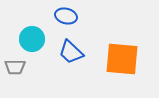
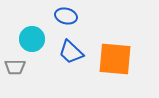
orange square: moved 7 px left
